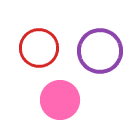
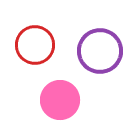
red circle: moved 4 px left, 3 px up
